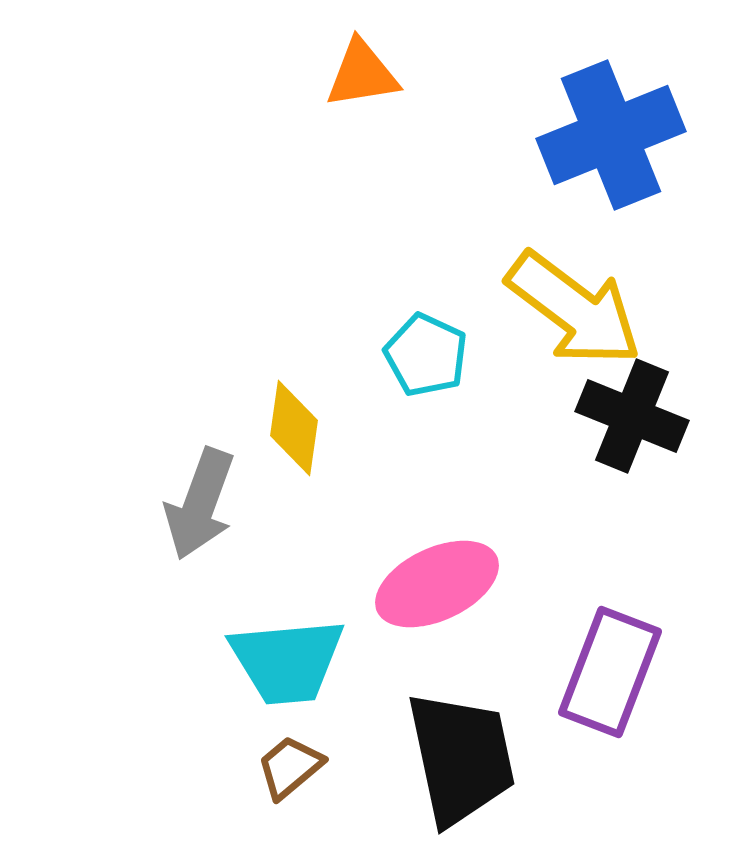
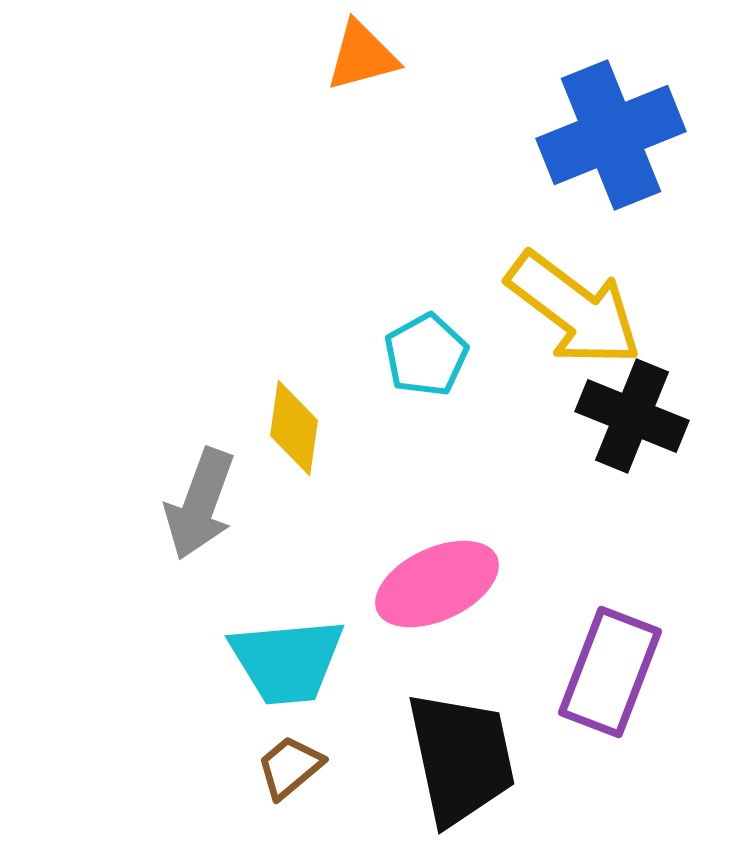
orange triangle: moved 18 px up; rotated 6 degrees counterclockwise
cyan pentagon: rotated 18 degrees clockwise
